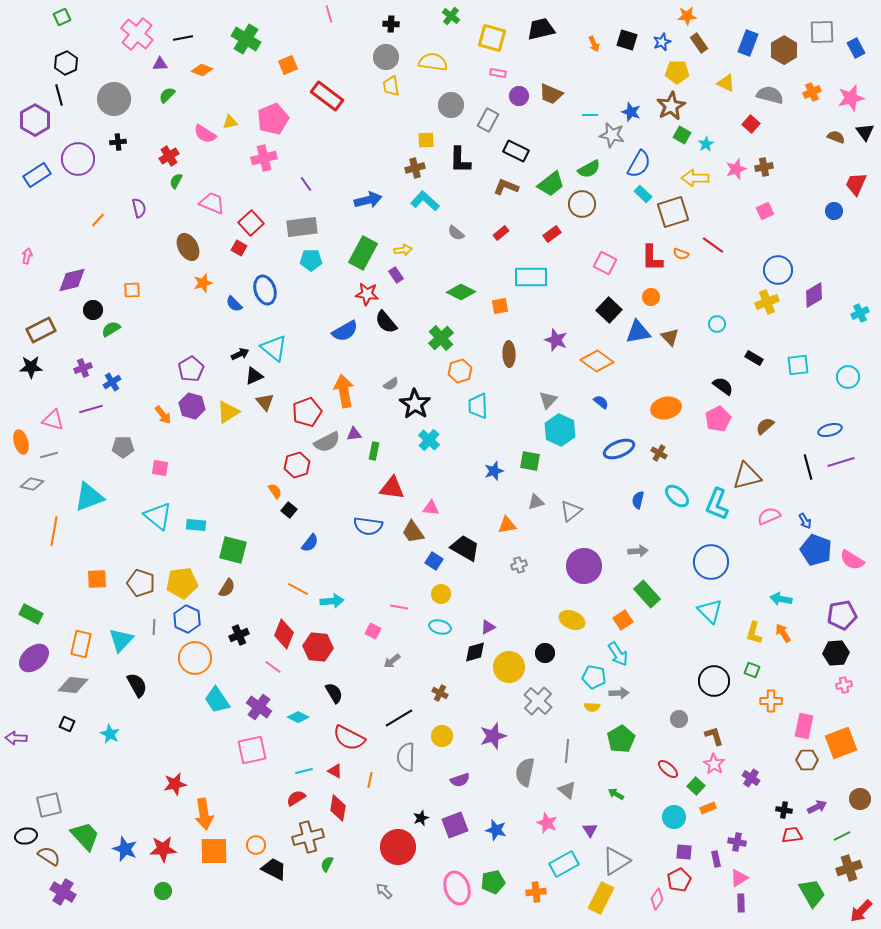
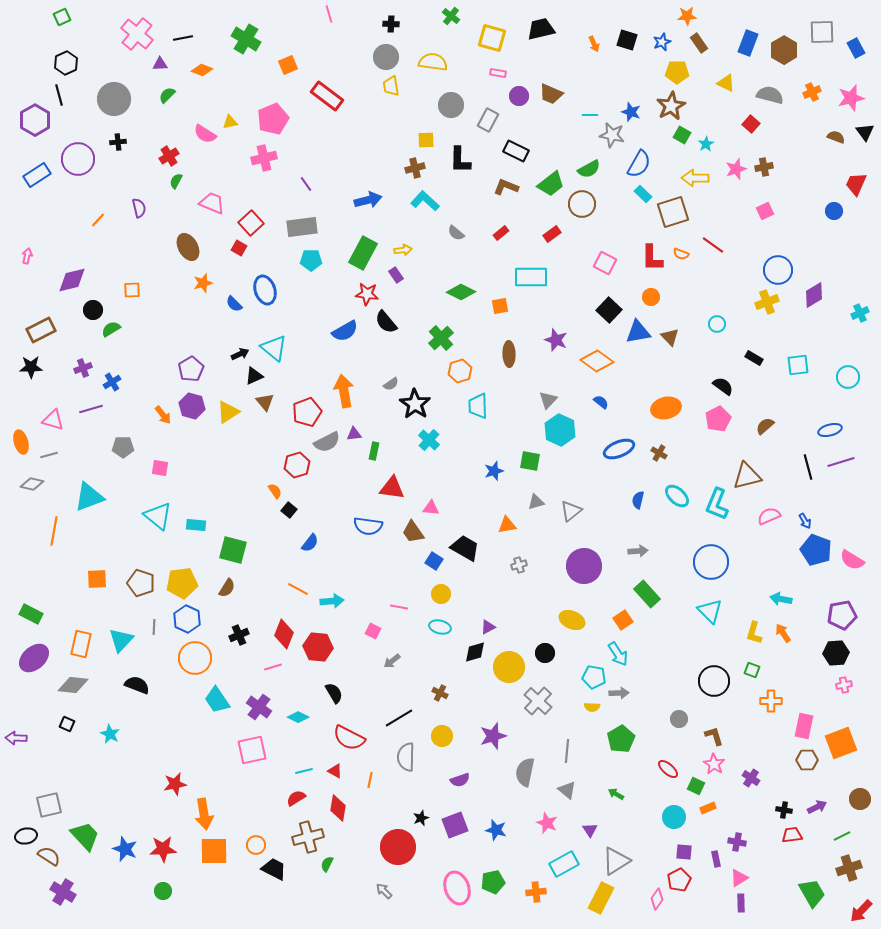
pink line at (273, 667): rotated 54 degrees counterclockwise
black semicircle at (137, 685): rotated 40 degrees counterclockwise
green square at (696, 786): rotated 18 degrees counterclockwise
